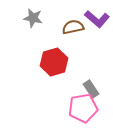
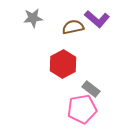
gray star: rotated 18 degrees counterclockwise
red hexagon: moved 9 px right, 2 px down; rotated 12 degrees counterclockwise
gray rectangle: rotated 18 degrees counterclockwise
pink pentagon: moved 1 px left, 1 px down
